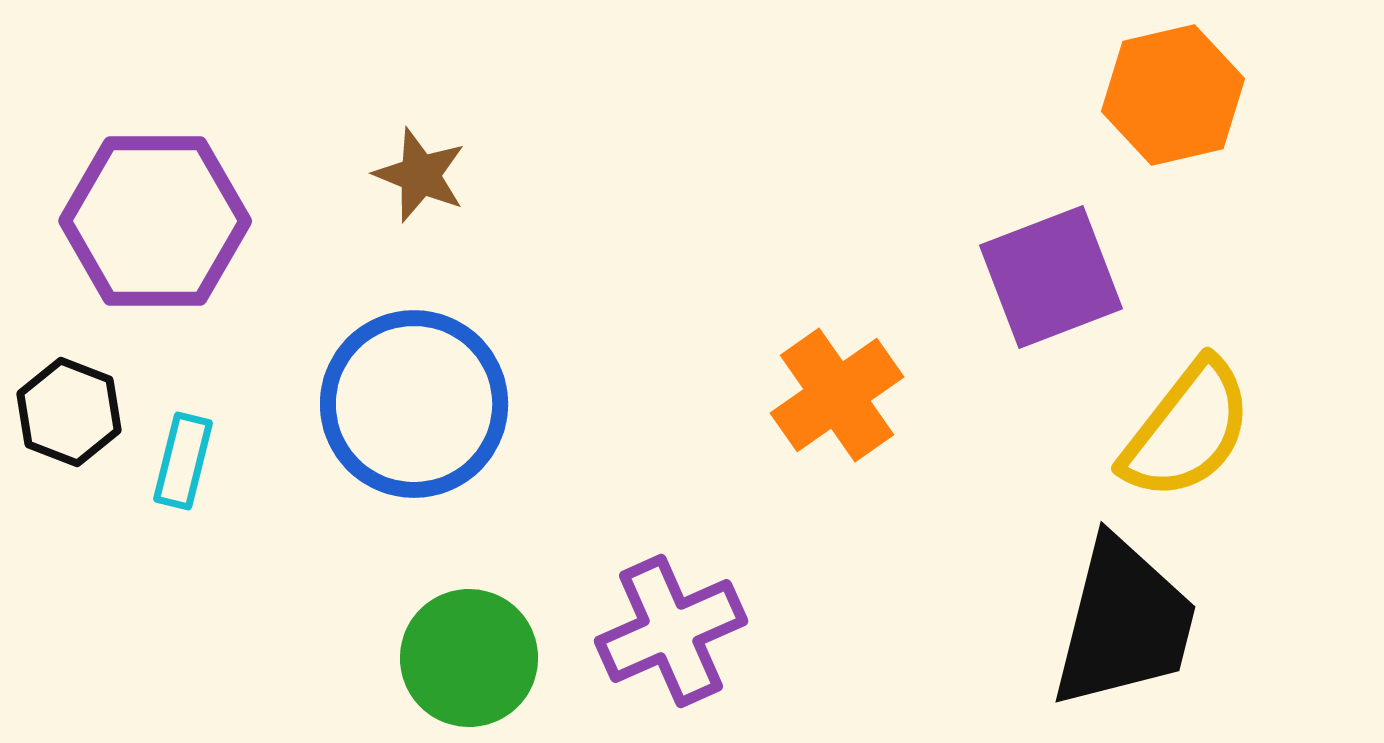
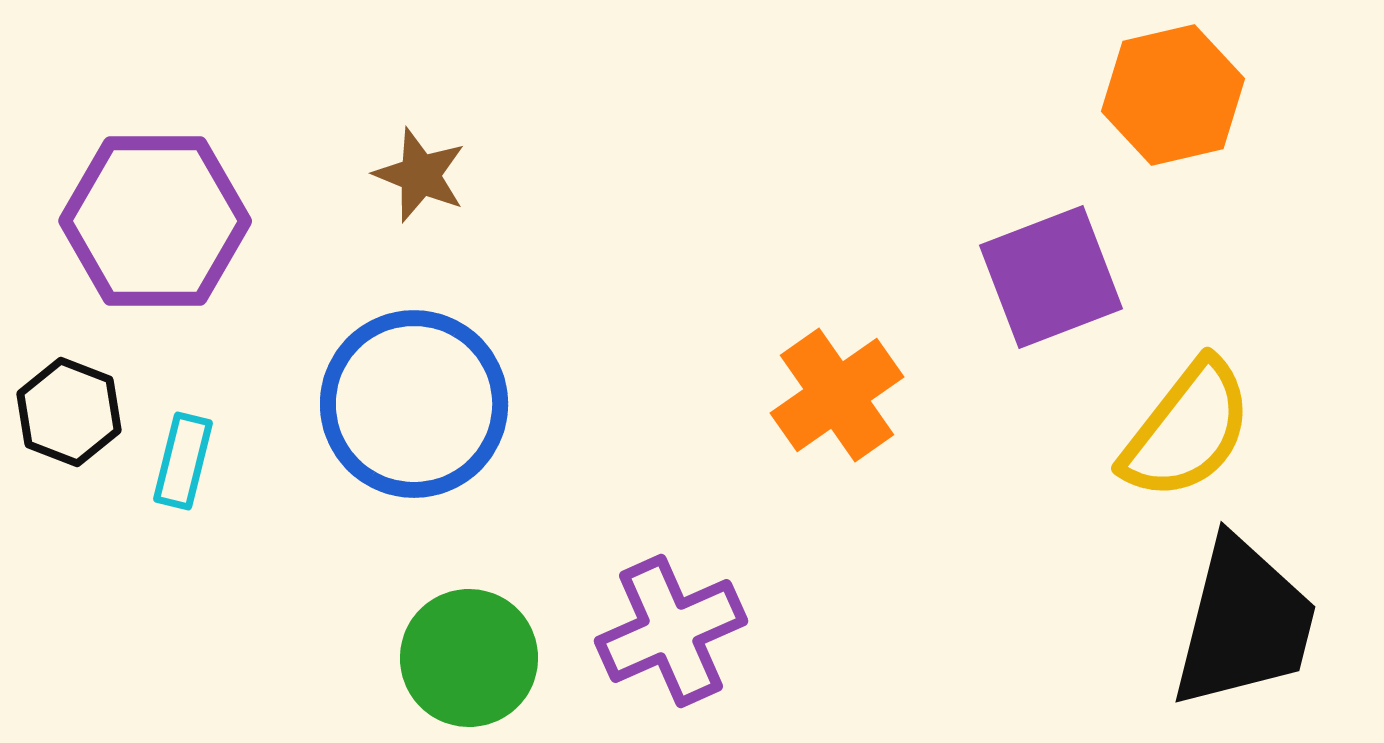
black trapezoid: moved 120 px right
